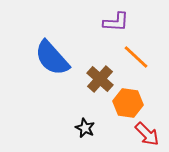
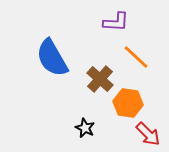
blue semicircle: rotated 12 degrees clockwise
red arrow: moved 1 px right
